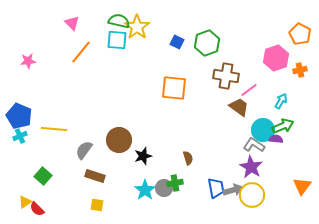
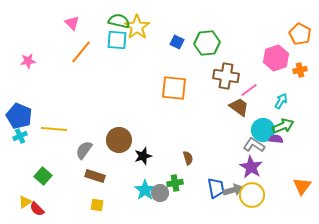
green hexagon: rotated 15 degrees clockwise
gray circle: moved 4 px left, 5 px down
